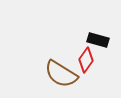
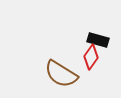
red diamond: moved 5 px right, 3 px up
